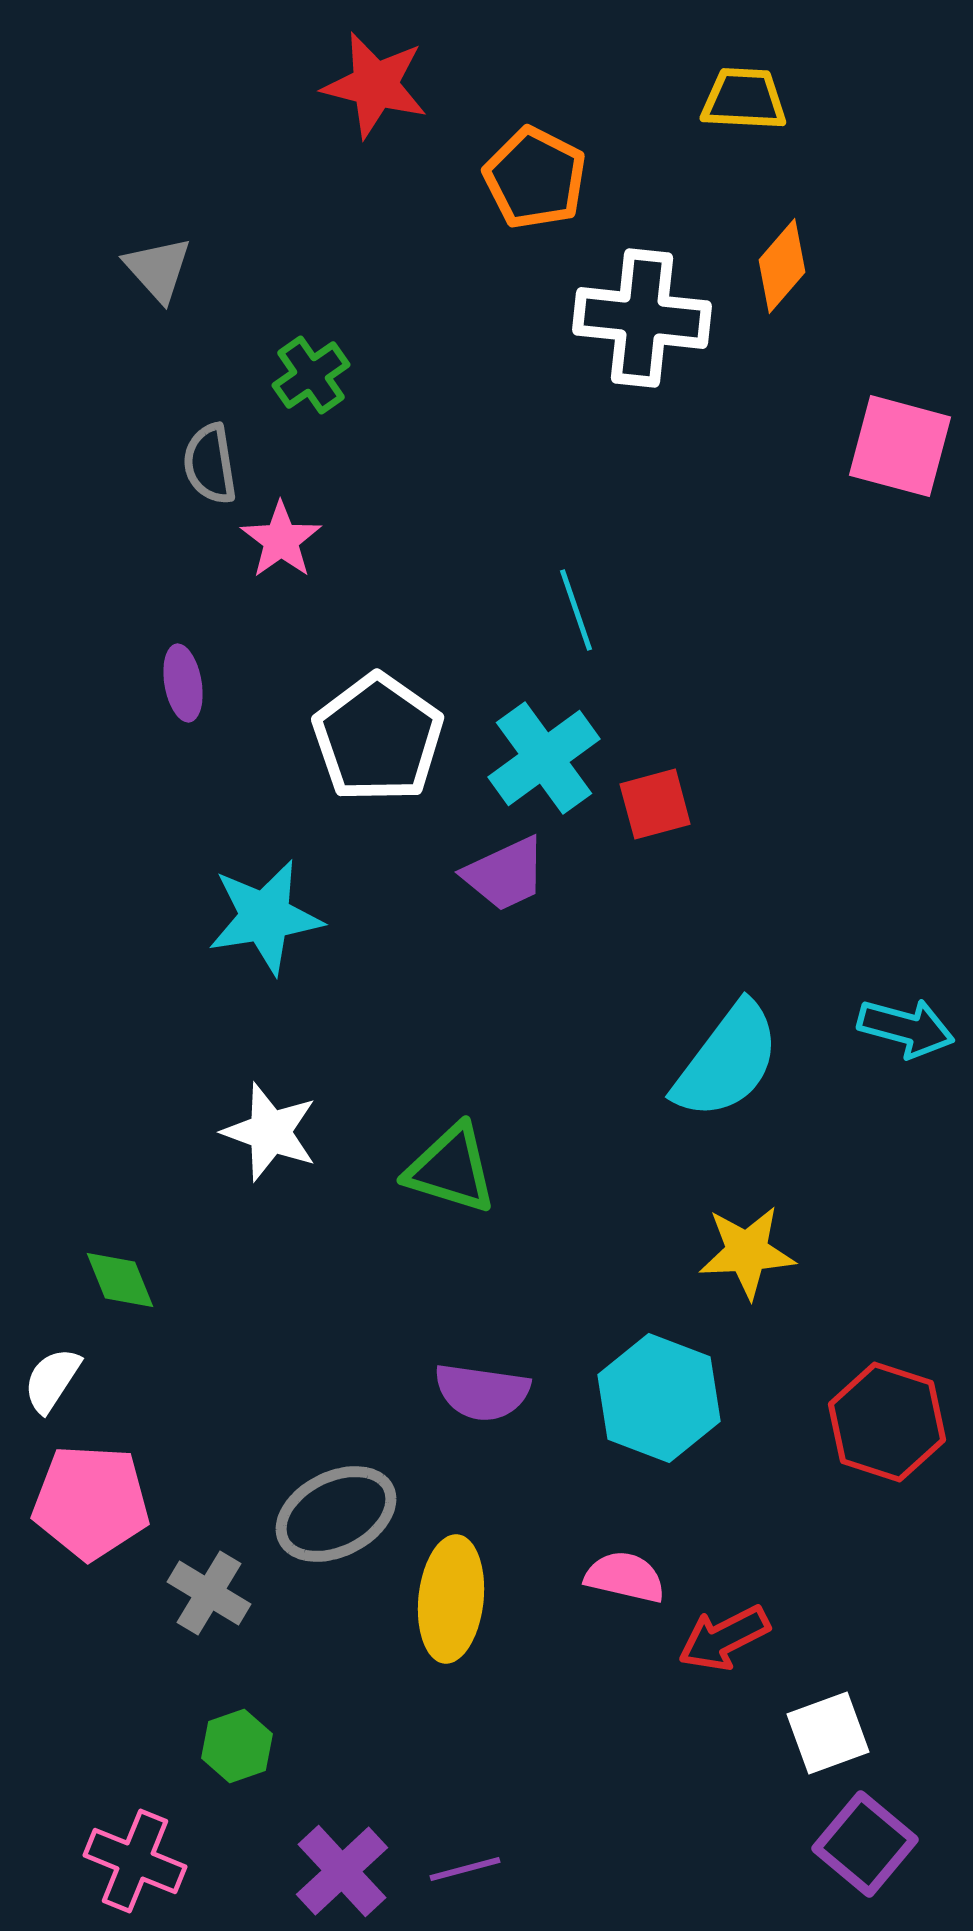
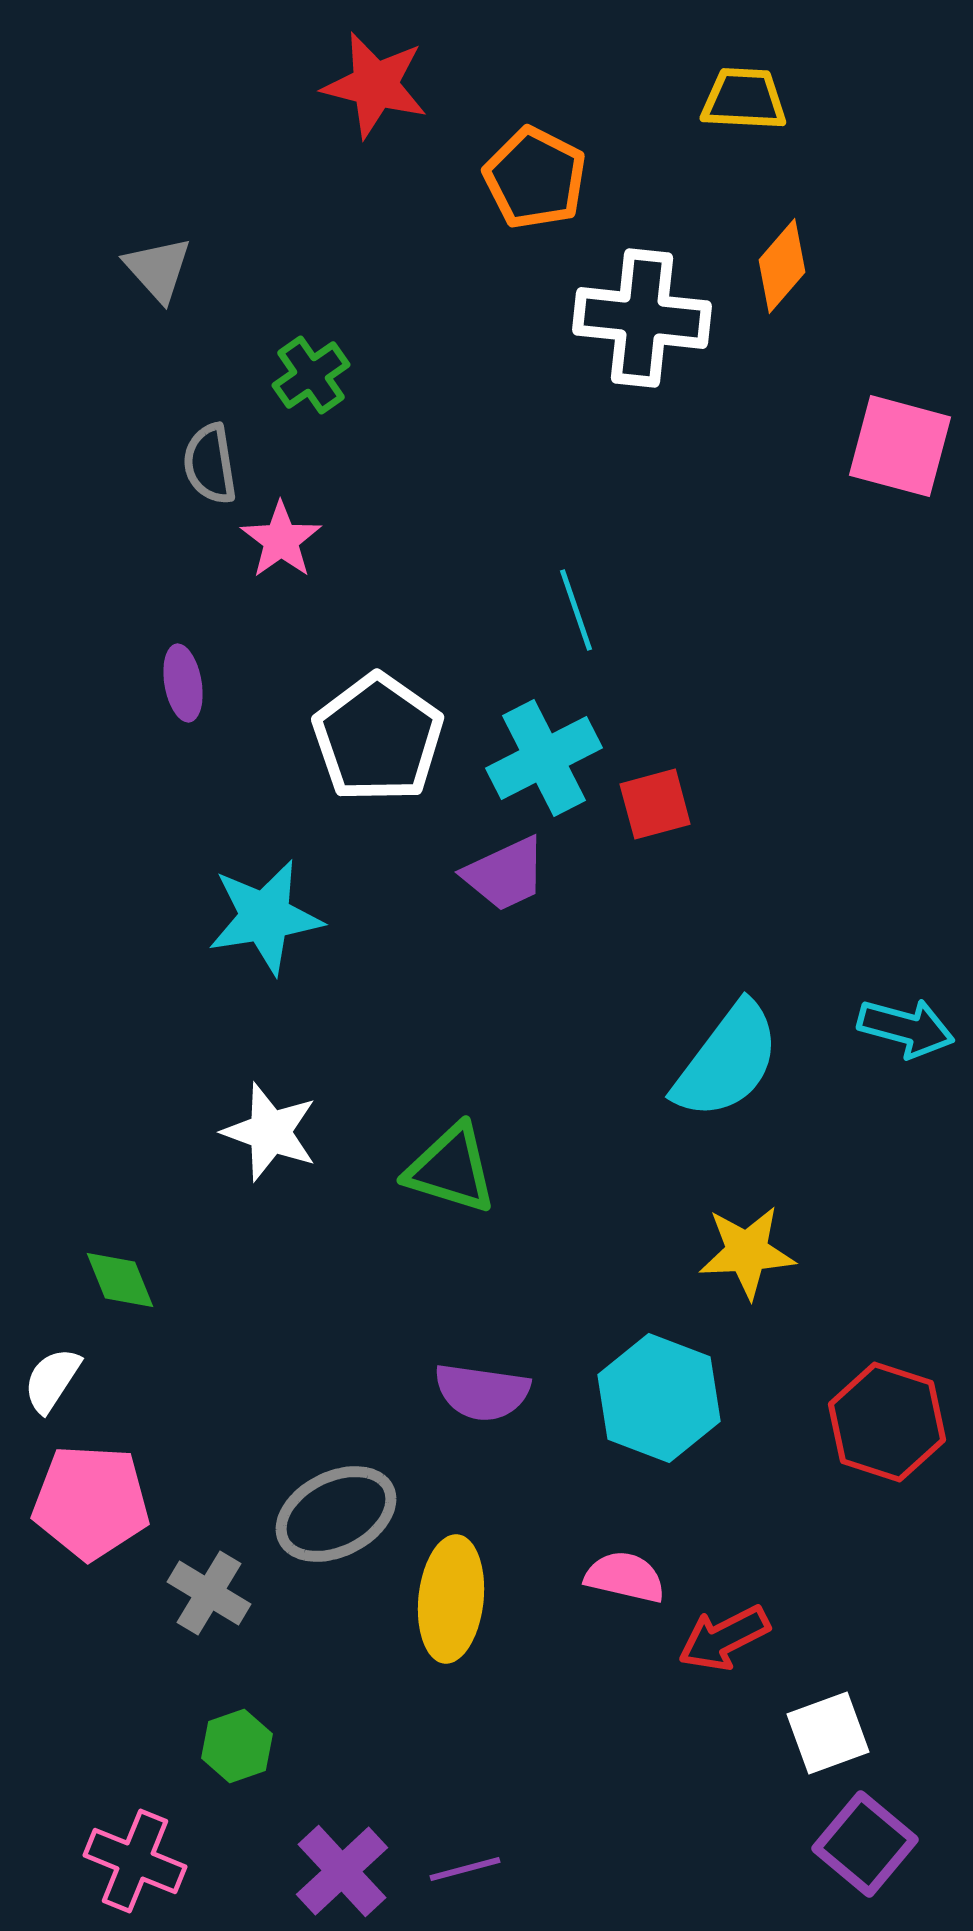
cyan cross: rotated 9 degrees clockwise
